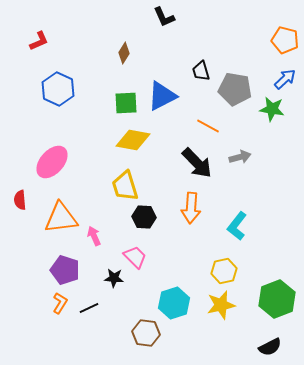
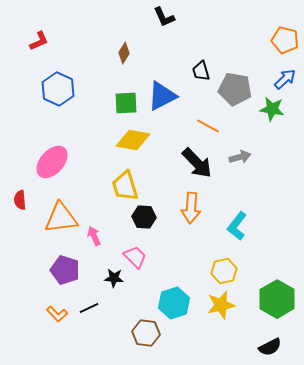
green hexagon: rotated 9 degrees counterclockwise
orange L-shape: moved 3 px left, 11 px down; rotated 105 degrees clockwise
